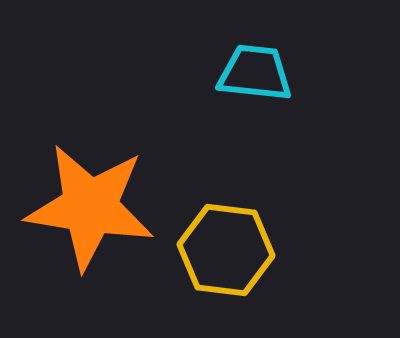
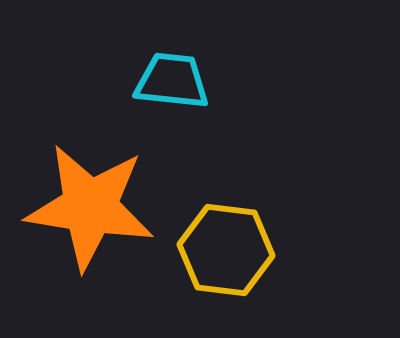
cyan trapezoid: moved 83 px left, 8 px down
